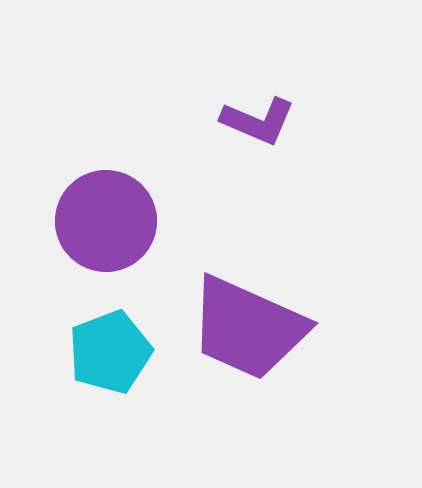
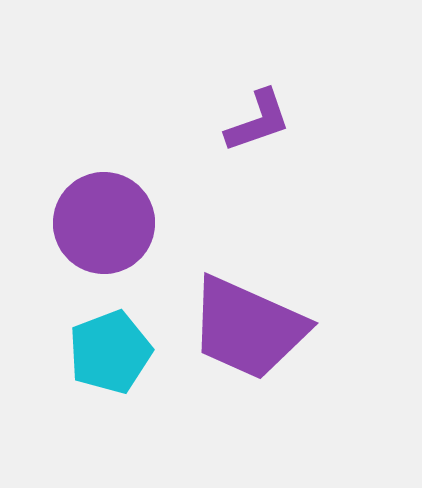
purple L-shape: rotated 42 degrees counterclockwise
purple circle: moved 2 px left, 2 px down
